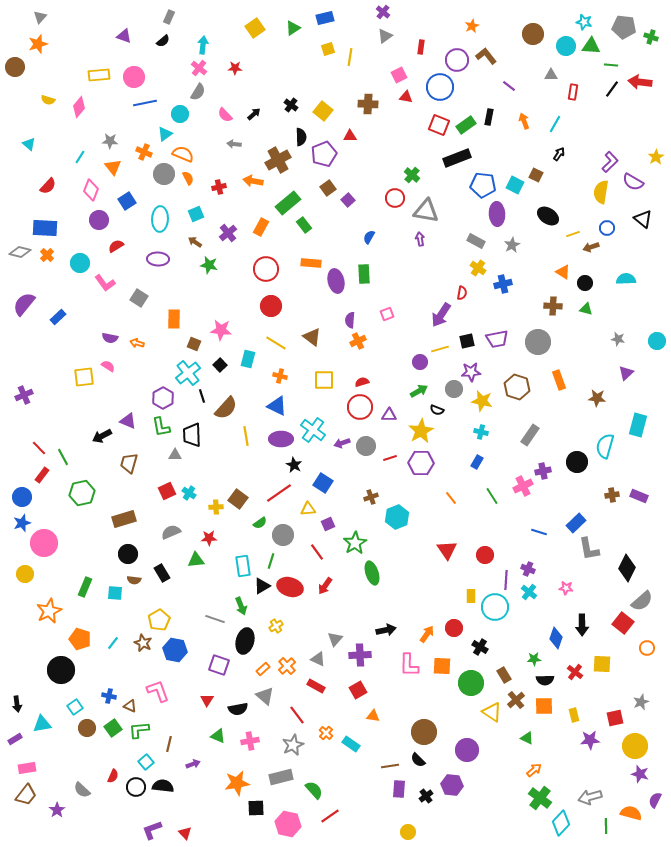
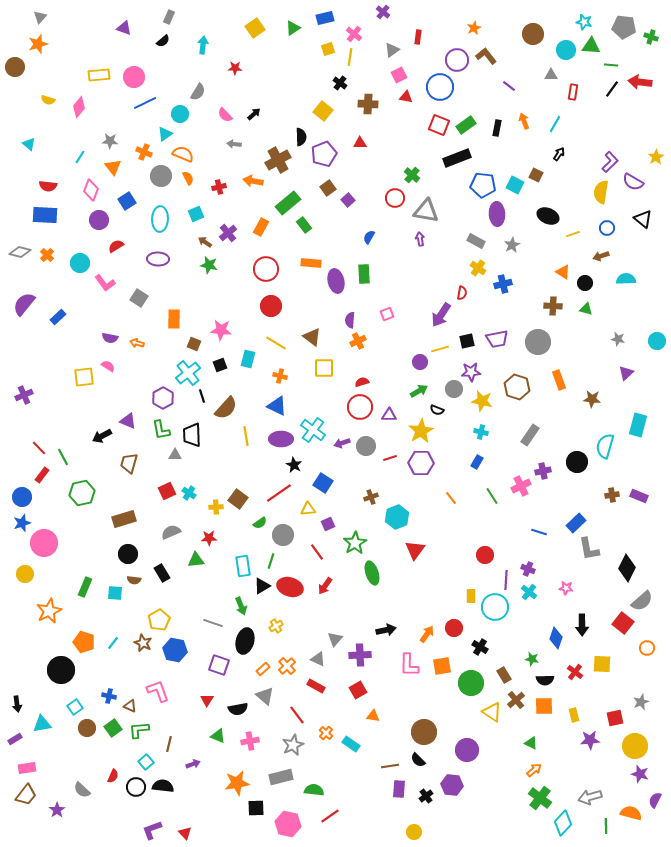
orange star at (472, 26): moved 2 px right, 2 px down
purple triangle at (124, 36): moved 8 px up
gray triangle at (385, 36): moved 7 px right, 14 px down
cyan circle at (566, 46): moved 4 px down
red rectangle at (421, 47): moved 3 px left, 10 px up
pink cross at (199, 68): moved 155 px right, 34 px up
blue line at (145, 103): rotated 15 degrees counterclockwise
black cross at (291, 105): moved 49 px right, 22 px up
black rectangle at (489, 117): moved 8 px right, 11 px down
red triangle at (350, 136): moved 10 px right, 7 px down
gray circle at (164, 174): moved 3 px left, 2 px down
red semicircle at (48, 186): rotated 54 degrees clockwise
black ellipse at (548, 216): rotated 10 degrees counterclockwise
blue rectangle at (45, 228): moved 13 px up
brown arrow at (195, 242): moved 10 px right
brown arrow at (591, 247): moved 10 px right, 9 px down
black square at (220, 365): rotated 24 degrees clockwise
yellow square at (324, 380): moved 12 px up
brown star at (597, 398): moved 5 px left, 1 px down
green L-shape at (161, 427): moved 3 px down
pink cross at (523, 486): moved 2 px left
red triangle at (447, 550): moved 32 px left; rotated 10 degrees clockwise
gray line at (215, 619): moved 2 px left, 4 px down
orange pentagon at (80, 639): moved 4 px right, 3 px down
green star at (534, 659): moved 2 px left; rotated 16 degrees clockwise
orange square at (442, 666): rotated 12 degrees counterclockwise
green triangle at (527, 738): moved 4 px right, 5 px down
green semicircle at (314, 790): rotated 42 degrees counterclockwise
cyan diamond at (561, 823): moved 2 px right
yellow circle at (408, 832): moved 6 px right
